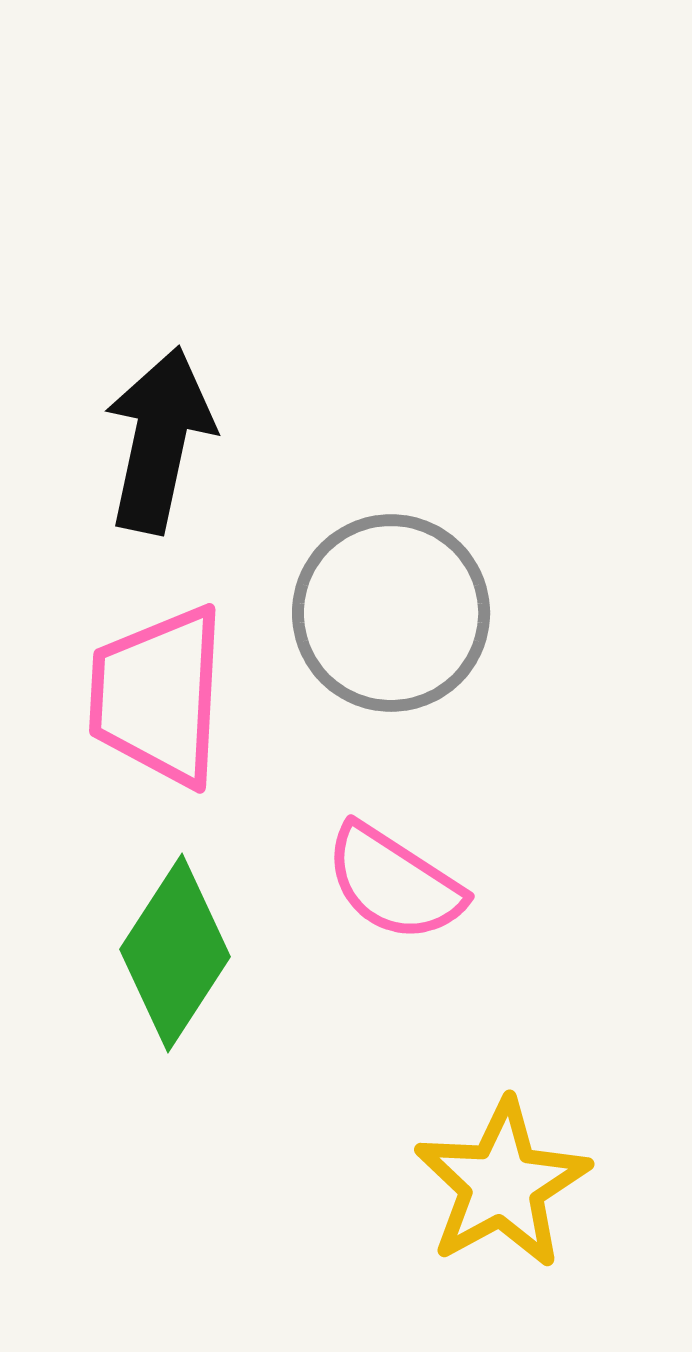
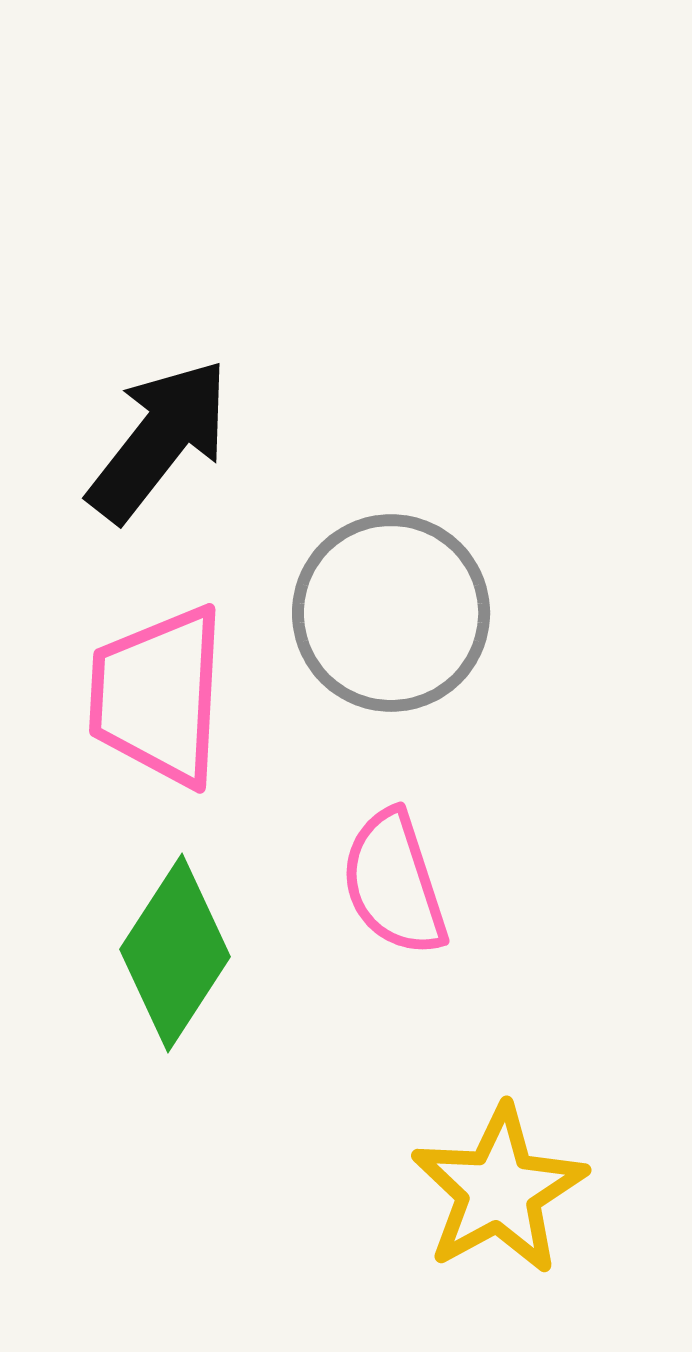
black arrow: rotated 26 degrees clockwise
pink semicircle: rotated 39 degrees clockwise
yellow star: moved 3 px left, 6 px down
